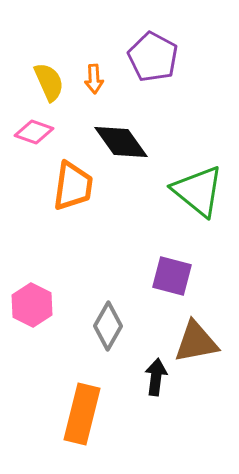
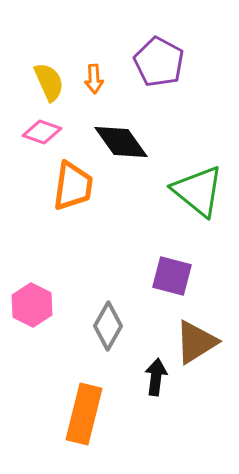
purple pentagon: moved 6 px right, 5 px down
pink diamond: moved 8 px right
brown triangle: rotated 21 degrees counterclockwise
orange rectangle: moved 2 px right
